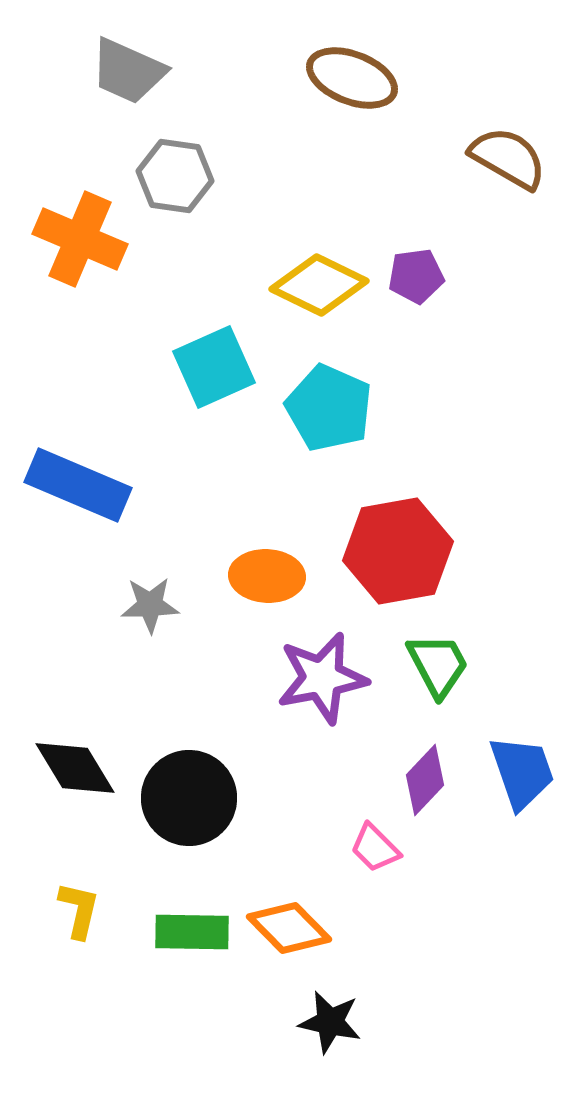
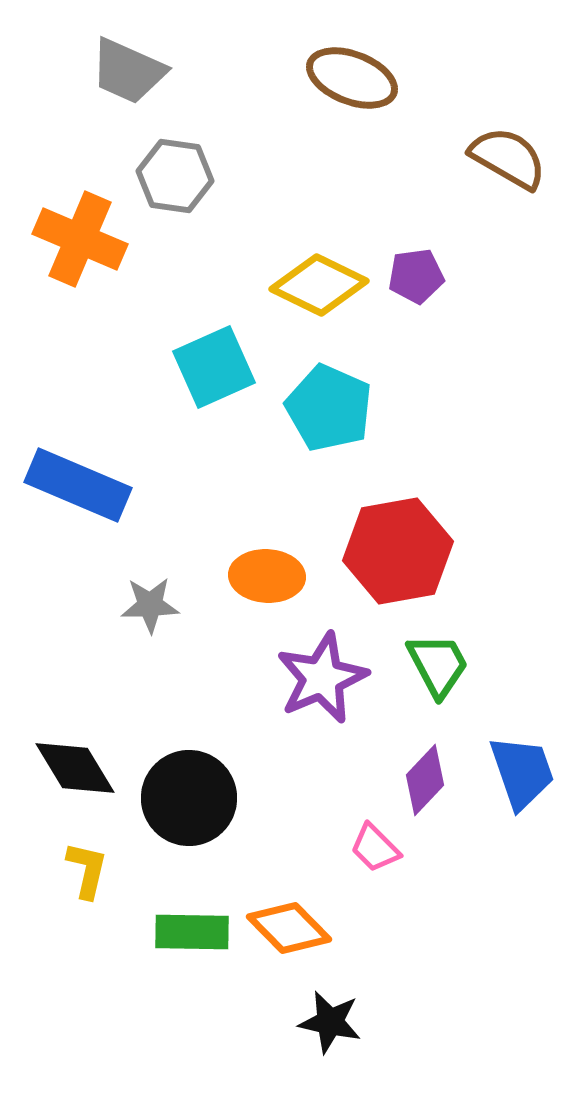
purple star: rotated 12 degrees counterclockwise
yellow L-shape: moved 8 px right, 40 px up
